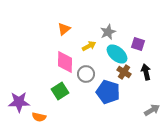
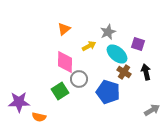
gray circle: moved 7 px left, 5 px down
